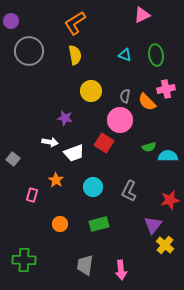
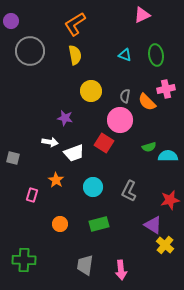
orange L-shape: moved 1 px down
gray circle: moved 1 px right
gray square: moved 1 px up; rotated 24 degrees counterclockwise
purple triangle: rotated 36 degrees counterclockwise
